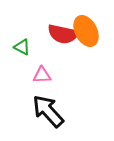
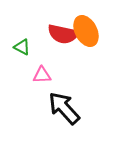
black arrow: moved 16 px right, 3 px up
